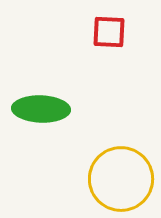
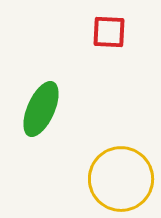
green ellipse: rotated 68 degrees counterclockwise
